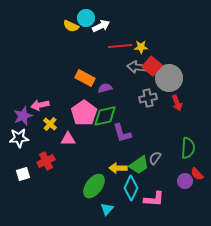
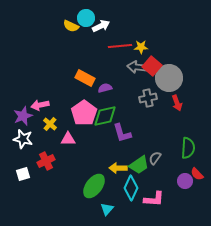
white star: moved 4 px right, 1 px down; rotated 18 degrees clockwise
